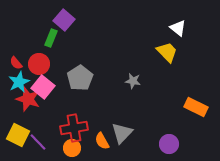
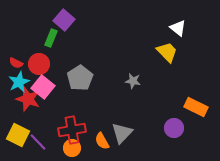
red semicircle: rotated 24 degrees counterclockwise
red cross: moved 2 px left, 2 px down
purple circle: moved 5 px right, 16 px up
